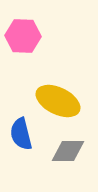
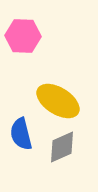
yellow ellipse: rotated 6 degrees clockwise
gray diamond: moved 6 px left, 4 px up; rotated 24 degrees counterclockwise
